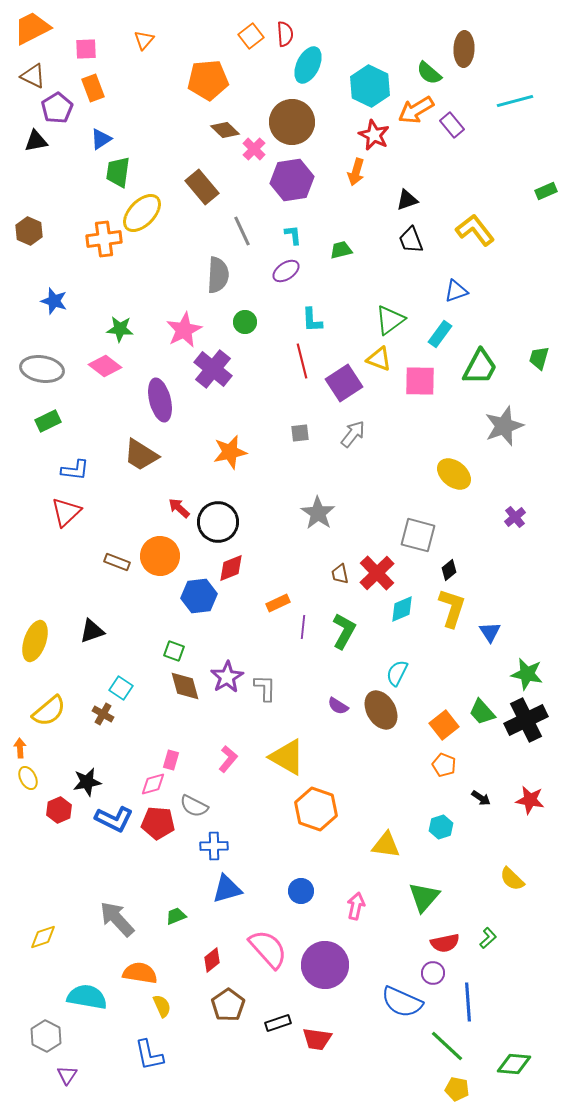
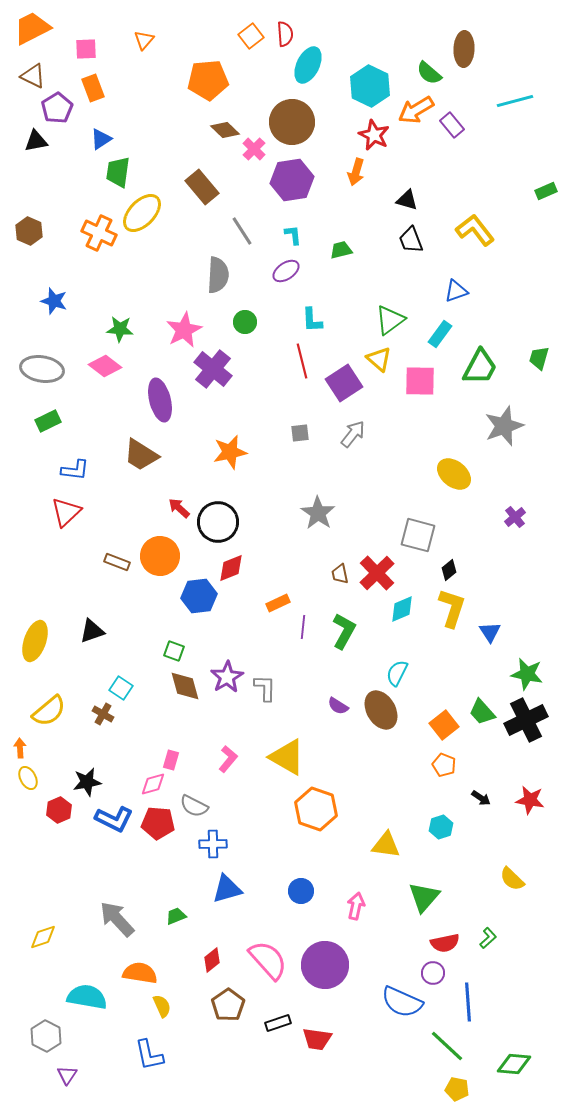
black triangle at (407, 200): rotated 35 degrees clockwise
gray line at (242, 231): rotated 8 degrees counterclockwise
orange cross at (104, 239): moved 5 px left, 6 px up; rotated 32 degrees clockwise
yellow triangle at (379, 359): rotated 20 degrees clockwise
blue cross at (214, 846): moved 1 px left, 2 px up
pink semicircle at (268, 949): moved 11 px down
